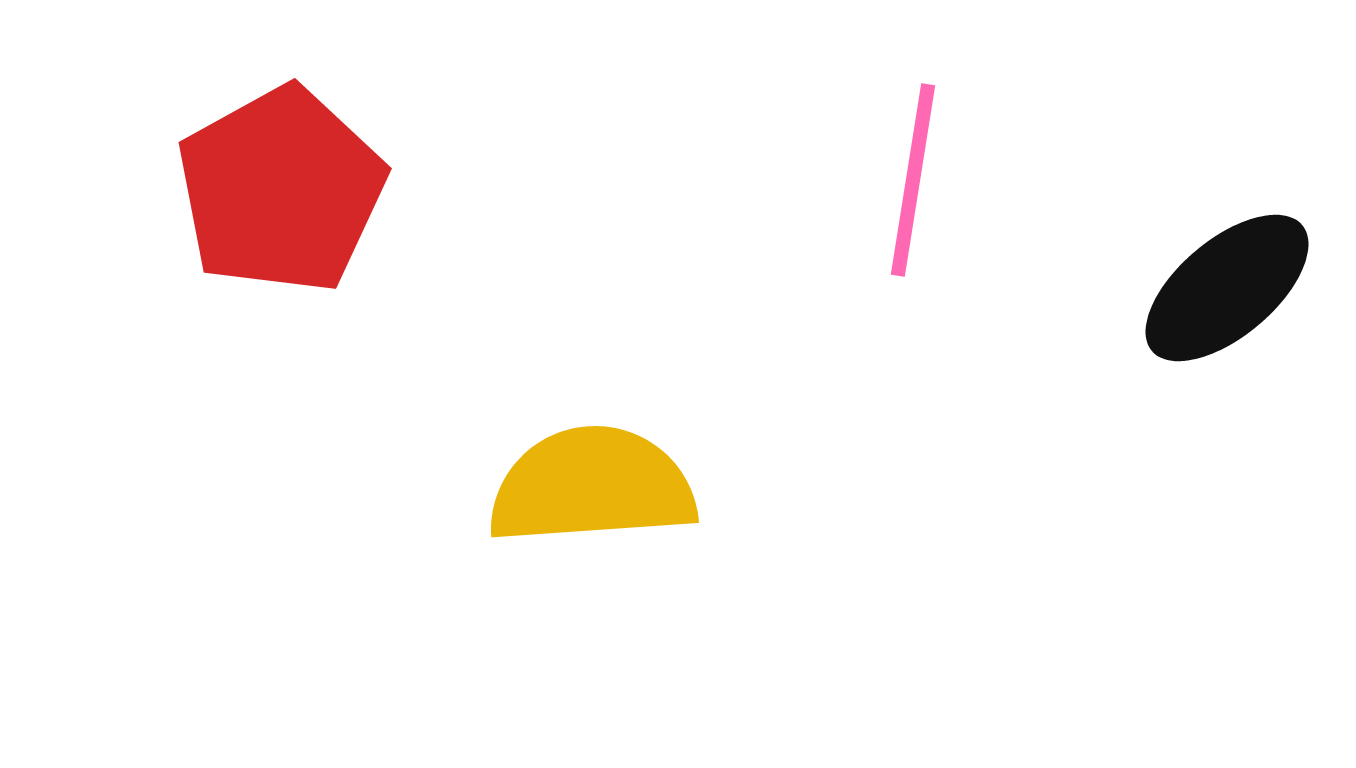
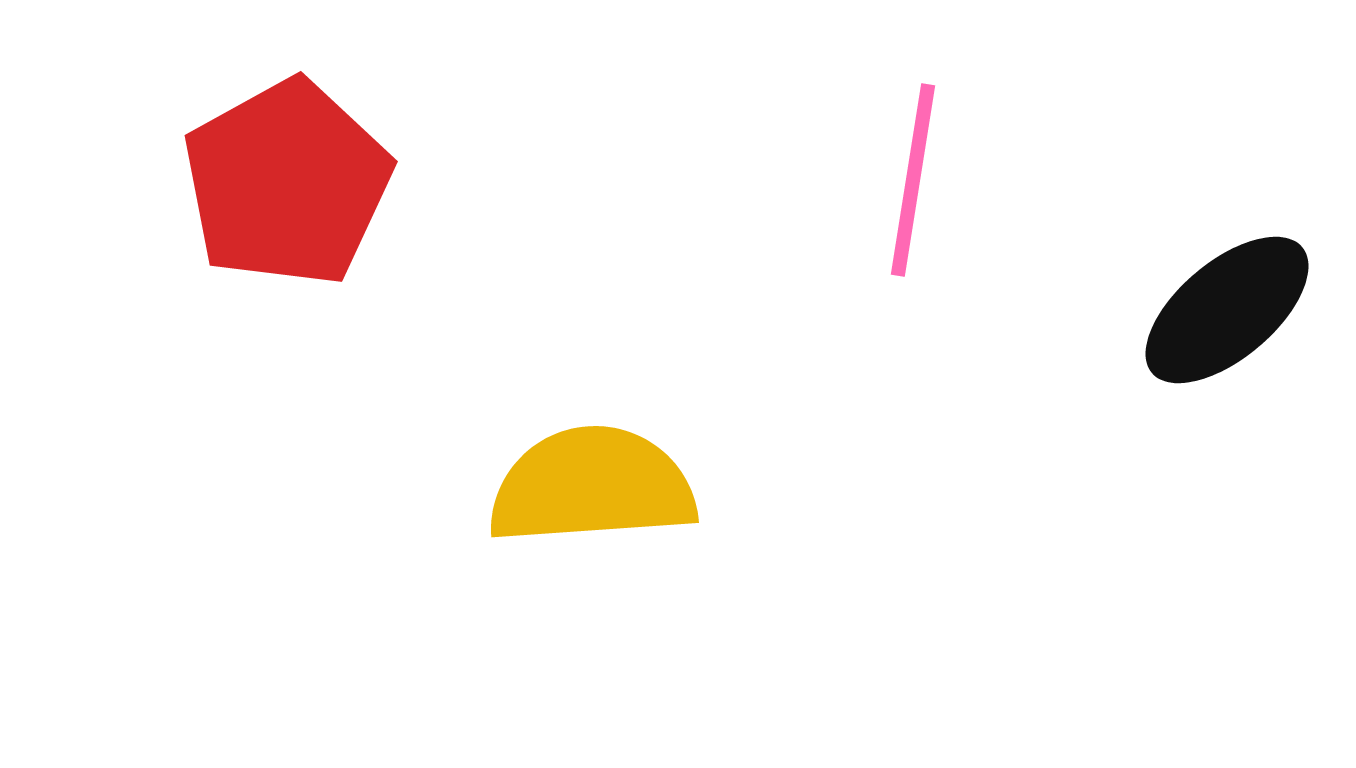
red pentagon: moved 6 px right, 7 px up
black ellipse: moved 22 px down
